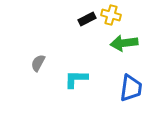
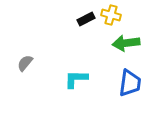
black rectangle: moved 1 px left
green arrow: moved 2 px right
gray semicircle: moved 13 px left; rotated 12 degrees clockwise
blue trapezoid: moved 1 px left, 5 px up
